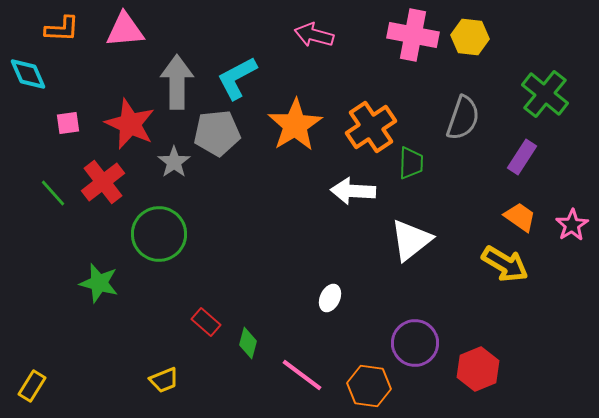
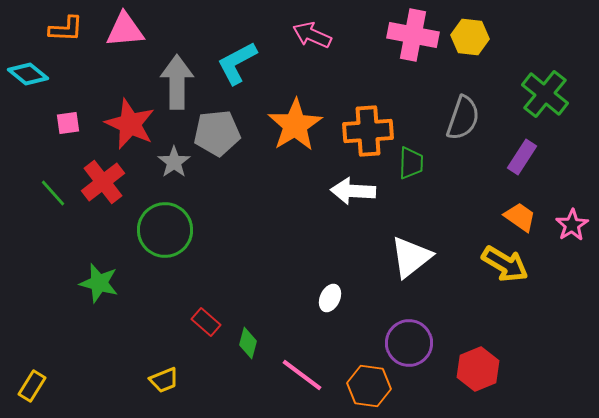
orange L-shape: moved 4 px right
pink arrow: moved 2 px left; rotated 9 degrees clockwise
cyan diamond: rotated 27 degrees counterclockwise
cyan L-shape: moved 15 px up
orange cross: moved 3 px left, 4 px down; rotated 30 degrees clockwise
green circle: moved 6 px right, 4 px up
white triangle: moved 17 px down
purple circle: moved 6 px left
